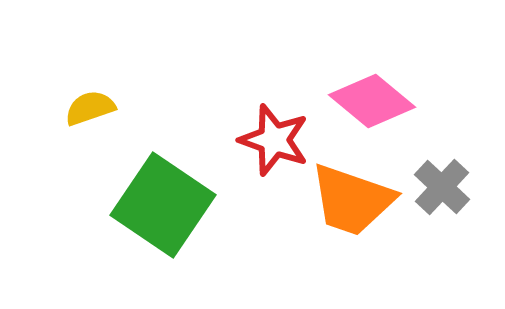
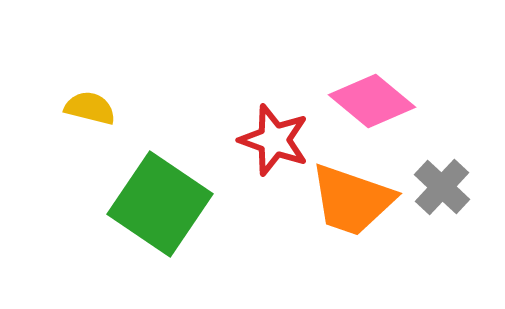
yellow semicircle: rotated 33 degrees clockwise
green square: moved 3 px left, 1 px up
